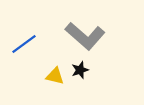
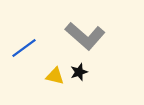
blue line: moved 4 px down
black star: moved 1 px left, 2 px down
